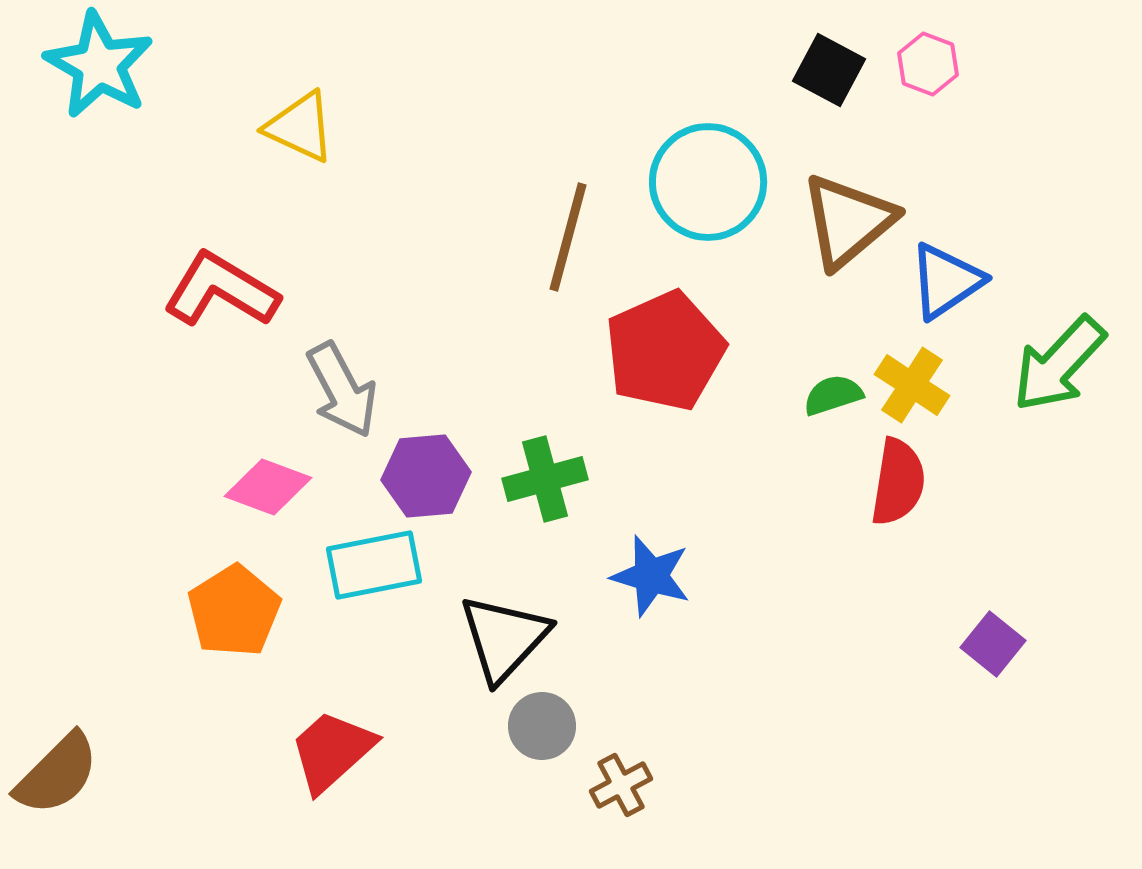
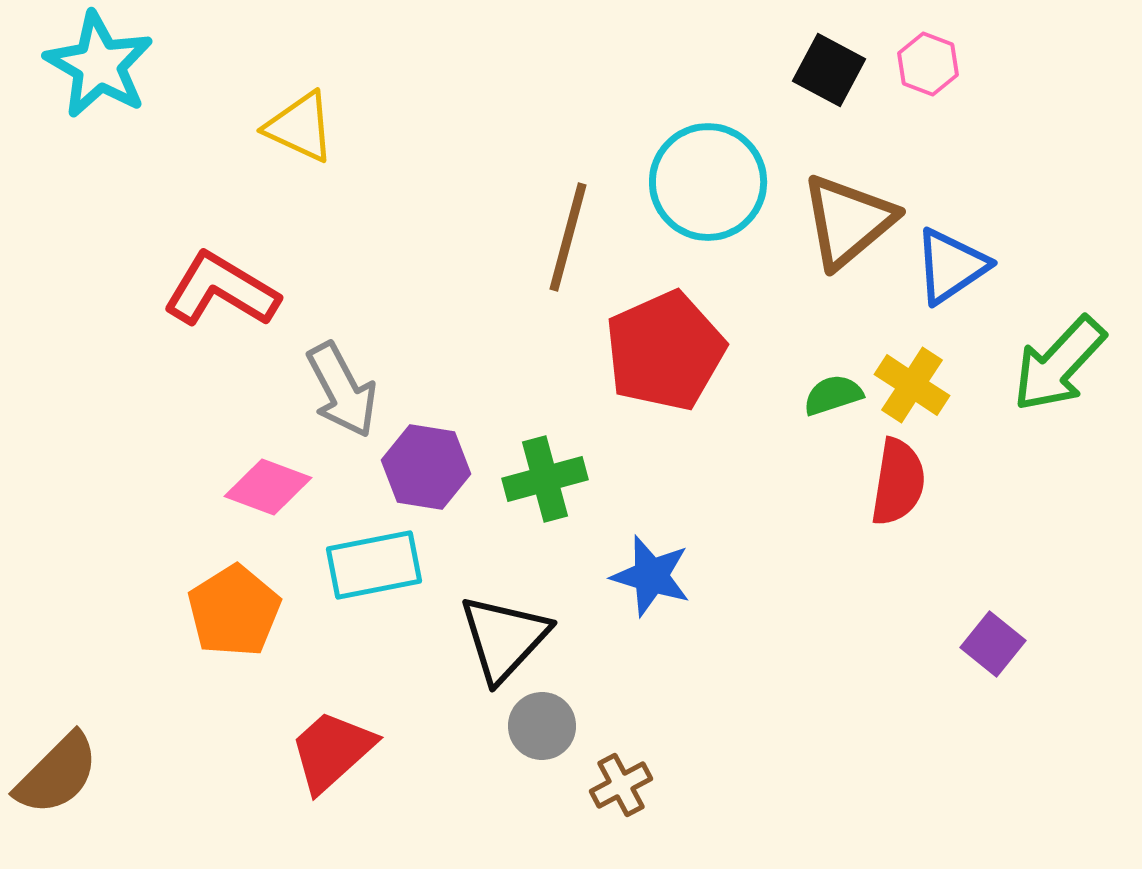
blue triangle: moved 5 px right, 15 px up
purple hexagon: moved 9 px up; rotated 14 degrees clockwise
